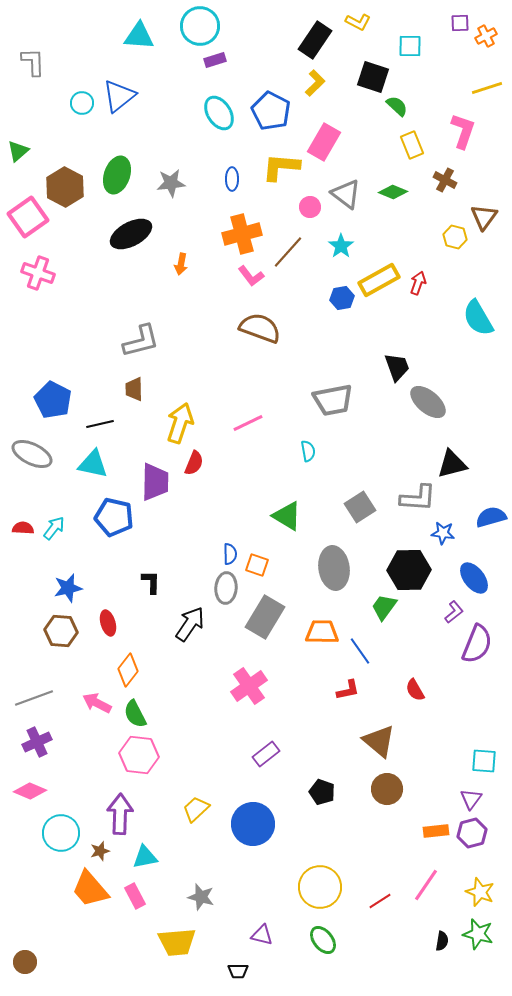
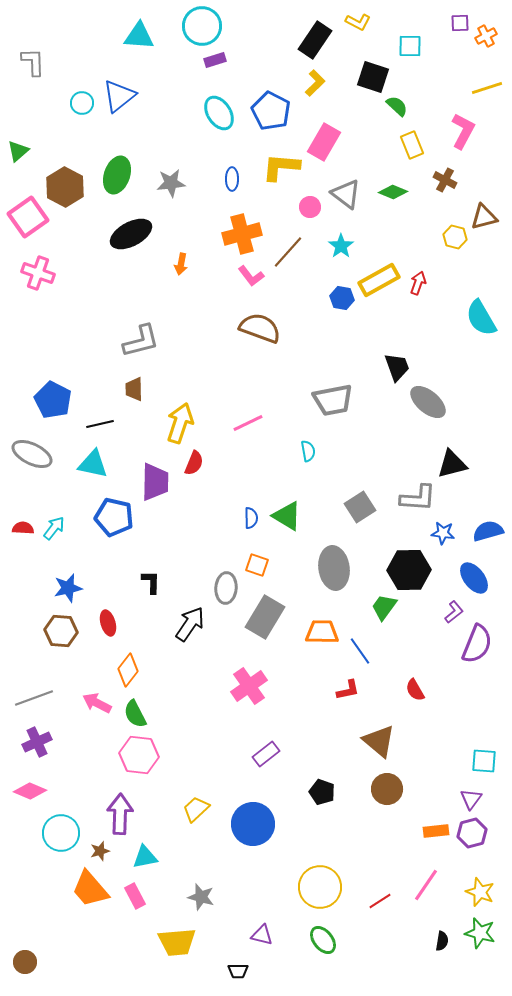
cyan circle at (200, 26): moved 2 px right
pink L-shape at (463, 131): rotated 9 degrees clockwise
brown triangle at (484, 217): rotated 40 degrees clockwise
blue hexagon at (342, 298): rotated 20 degrees clockwise
cyan semicircle at (478, 318): moved 3 px right
blue semicircle at (491, 517): moved 3 px left, 14 px down
blue semicircle at (230, 554): moved 21 px right, 36 px up
green star at (478, 934): moved 2 px right, 1 px up
